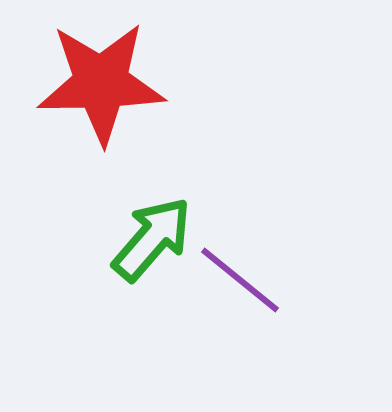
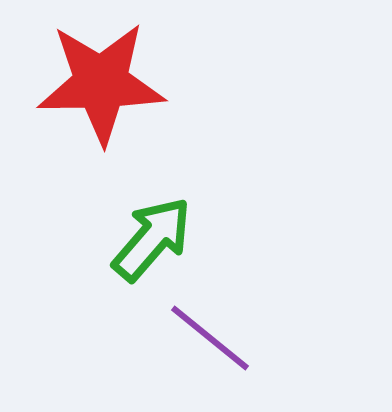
purple line: moved 30 px left, 58 px down
